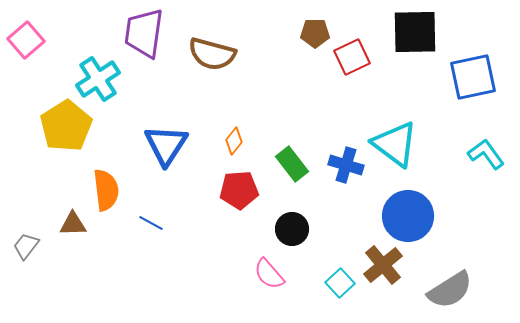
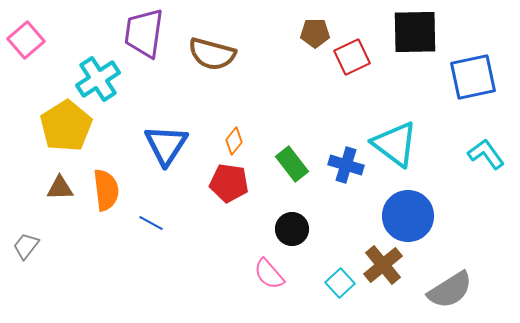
red pentagon: moved 10 px left, 7 px up; rotated 12 degrees clockwise
brown triangle: moved 13 px left, 36 px up
